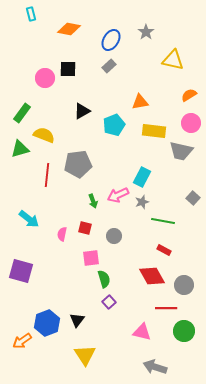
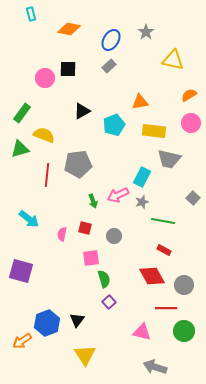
gray trapezoid at (181, 151): moved 12 px left, 8 px down
